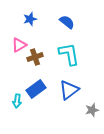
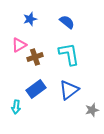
cyan arrow: moved 1 px left, 6 px down
